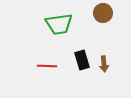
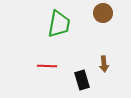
green trapezoid: rotated 72 degrees counterclockwise
black rectangle: moved 20 px down
